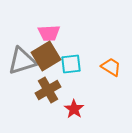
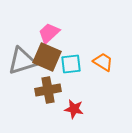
pink trapezoid: rotated 140 degrees clockwise
brown square: moved 1 px right, 1 px down; rotated 36 degrees counterclockwise
orange trapezoid: moved 8 px left, 5 px up
brown cross: rotated 20 degrees clockwise
red star: rotated 24 degrees counterclockwise
